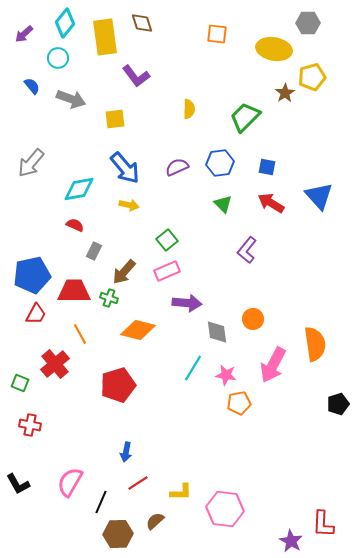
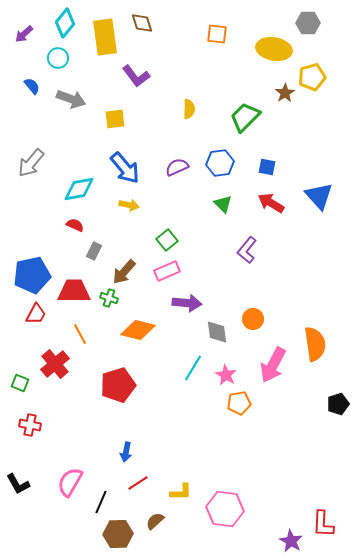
pink star at (226, 375): rotated 20 degrees clockwise
